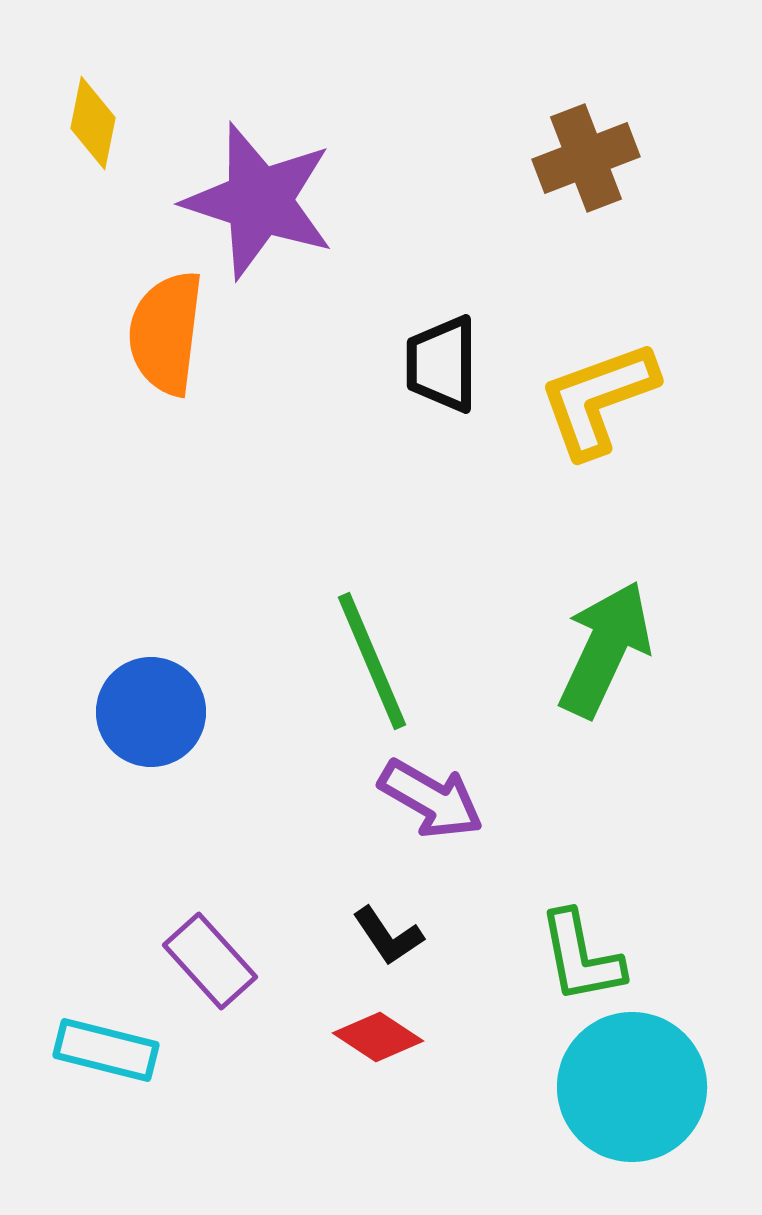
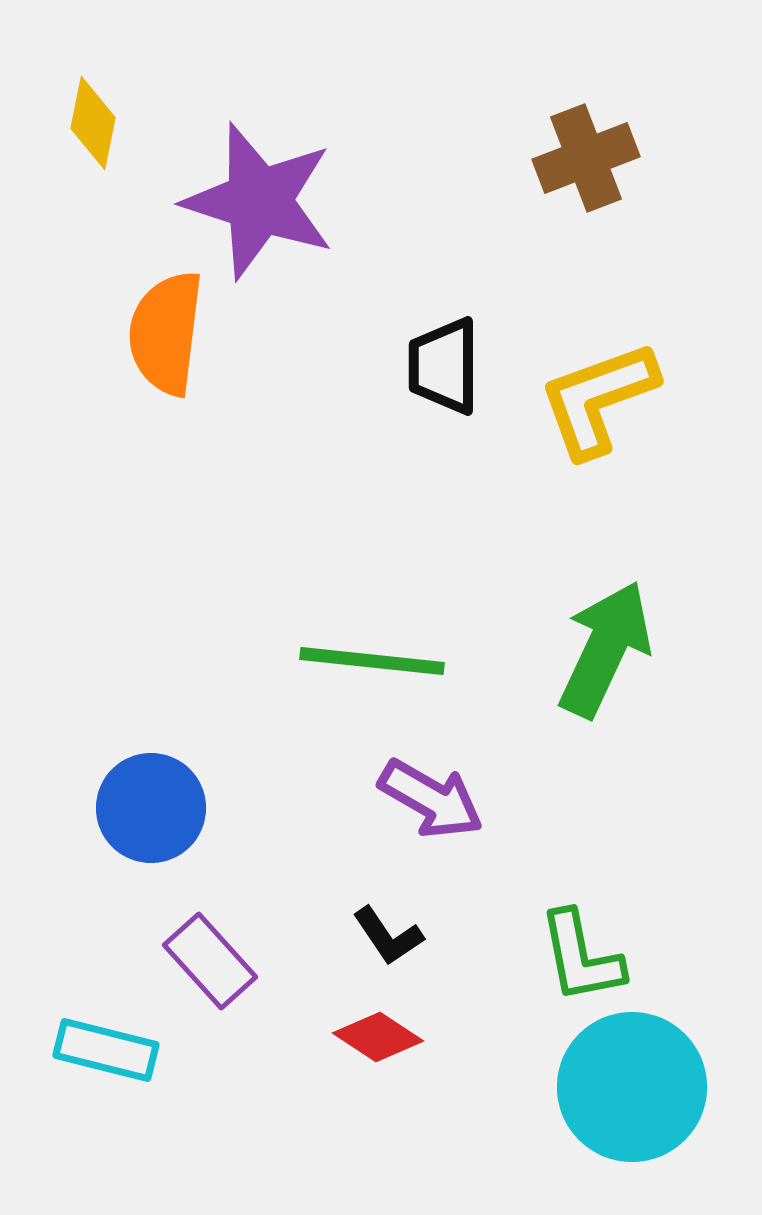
black trapezoid: moved 2 px right, 2 px down
green line: rotated 61 degrees counterclockwise
blue circle: moved 96 px down
